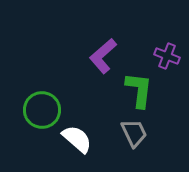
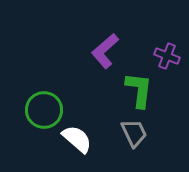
purple L-shape: moved 2 px right, 5 px up
green circle: moved 2 px right
